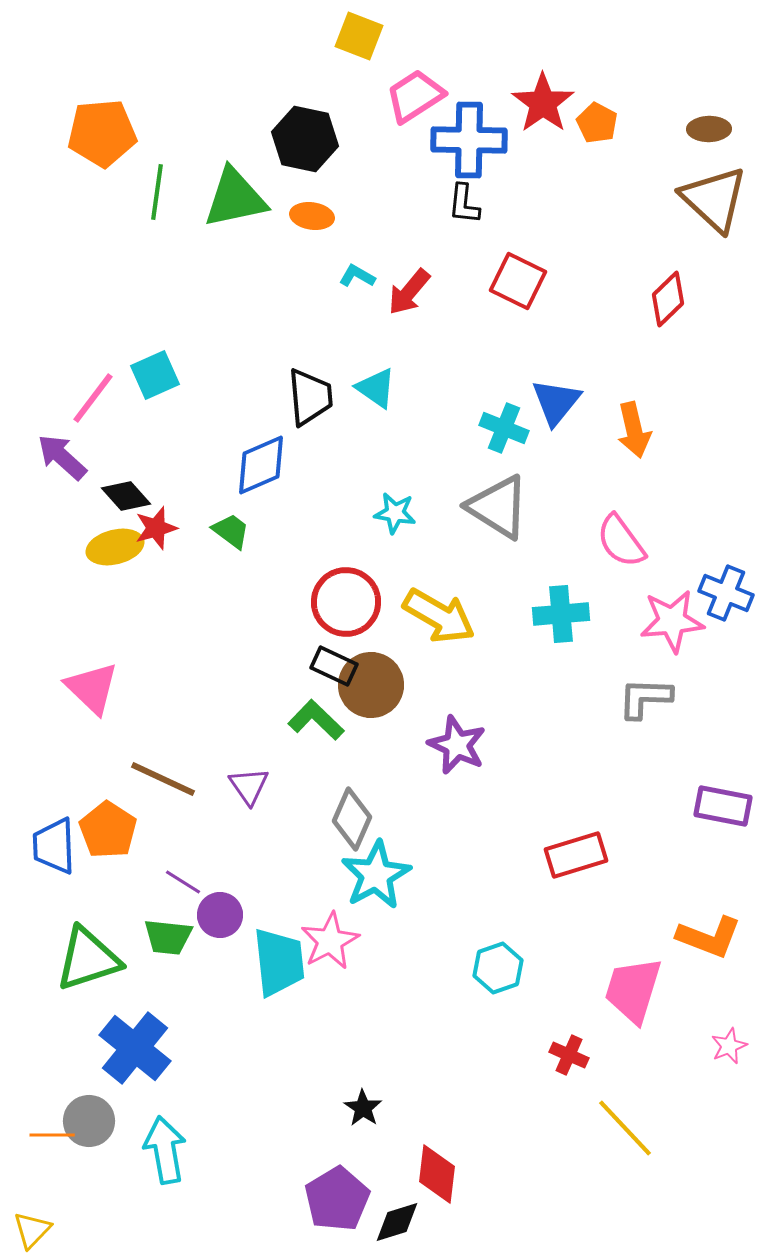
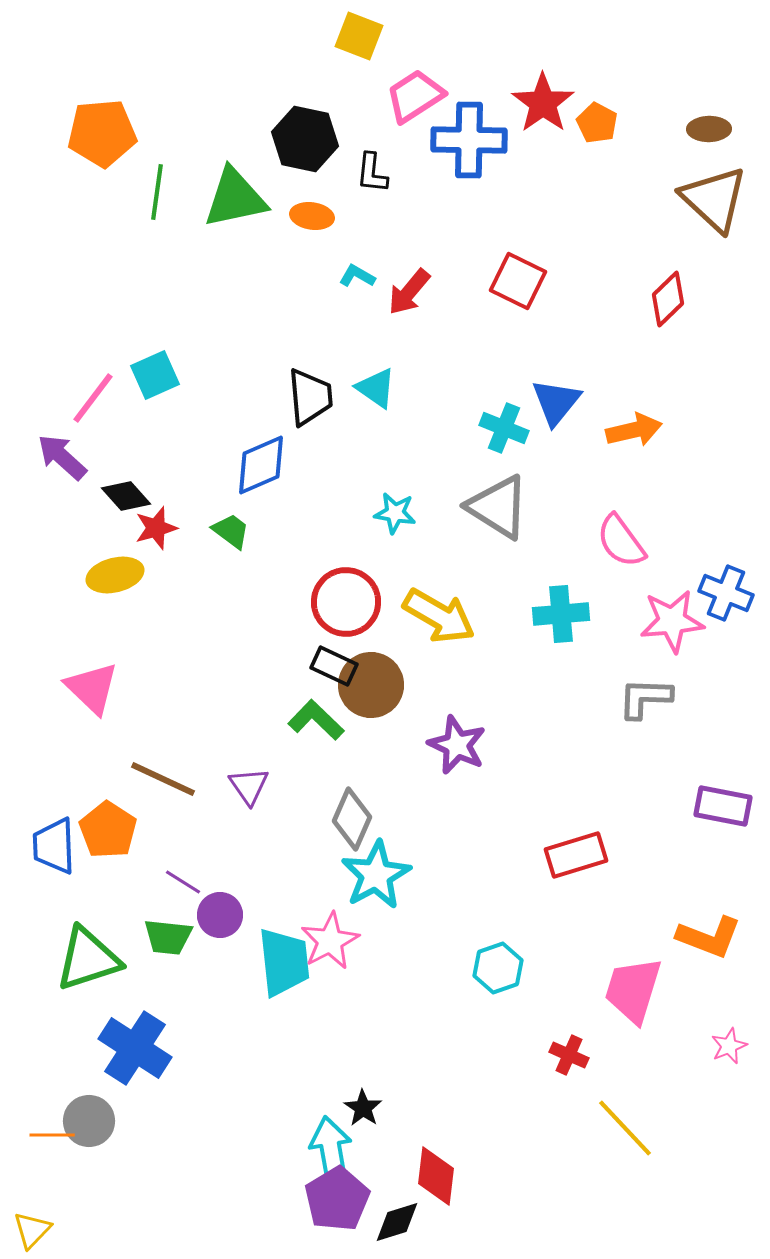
black L-shape at (464, 204): moved 92 px left, 31 px up
orange arrow at (634, 430): rotated 90 degrees counterclockwise
yellow ellipse at (115, 547): moved 28 px down
cyan trapezoid at (279, 962): moved 5 px right
blue cross at (135, 1048): rotated 6 degrees counterclockwise
cyan arrow at (165, 1150): moved 166 px right
red diamond at (437, 1174): moved 1 px left, 2 px down
